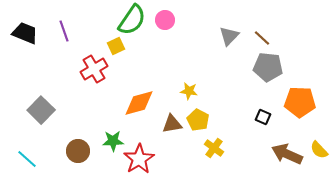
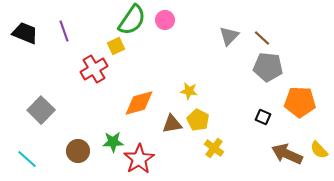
green star: moved 1 px down
